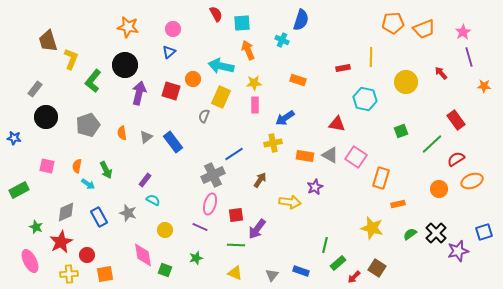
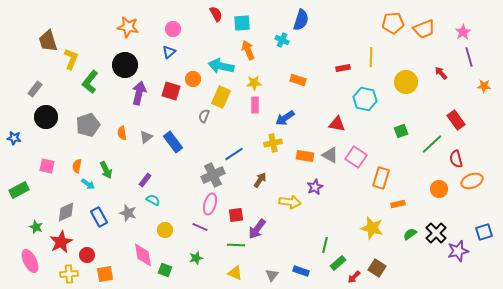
green L-shape at (93, 81): moved 3 px left, 1 px down
red semicircle at (456, 159): rotated 72 degrees counterclockwise
